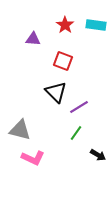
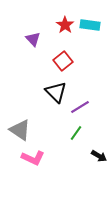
cyan rectangle: moved 6 px left
purple triangle: rotated 42 degrees clockwise
red square: rotated 30 degrees clockwise
purple line: moved 1 px right
gray triangle: rotated 20 degrees clockwise
black arrow: moved 1 px right, 1 px down
